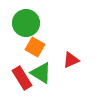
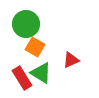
green circle: moved 1 px down
